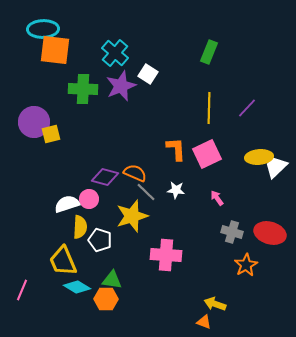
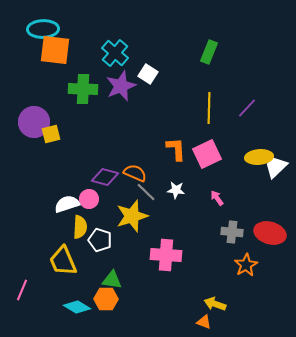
gray cross: rotated 10 degrees counterclockwise
cyan diamond: moved 20 px down
